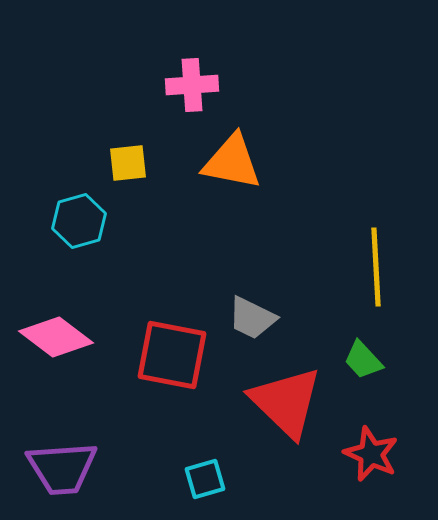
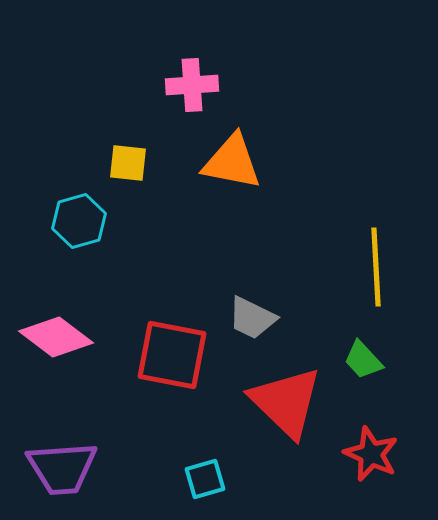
yellow square: rotated 12 degrees clockwise
